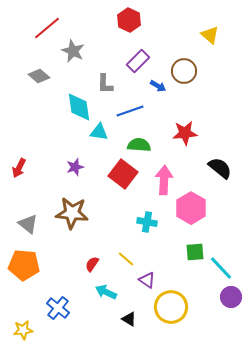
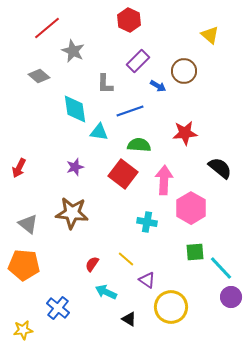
cyan diamond: moved 4 px left, 2 px down
